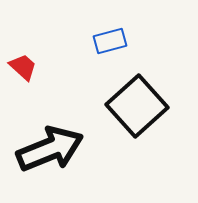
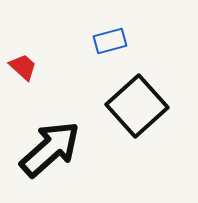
black arrow: rotated 20 degrees counterclockwise
